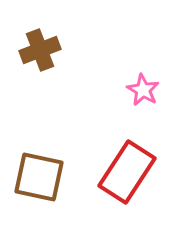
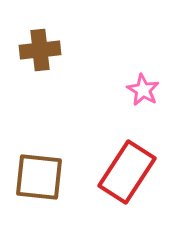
brown cross: rotated 15 degrees clockwise
brown square: rotated 6 degrees counterclockwise
